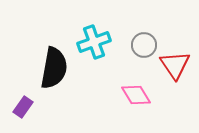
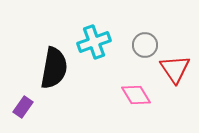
gray circle: moved 1 px right
red triangle: moved 4 px down
